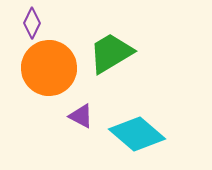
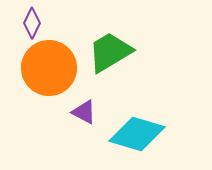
green trapezoid: moved 1 px left, 1 px up
purple triangle: moved 3 px right, 4 px up
cyan diamond: rotated 24 degrees counterclockwise
